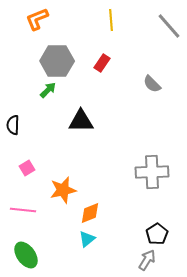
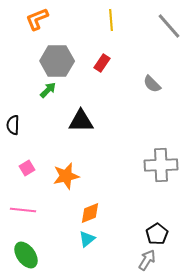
gray cross: moved 9 px right, 7 px up
orange star: moved 3 px right, 14 px up
